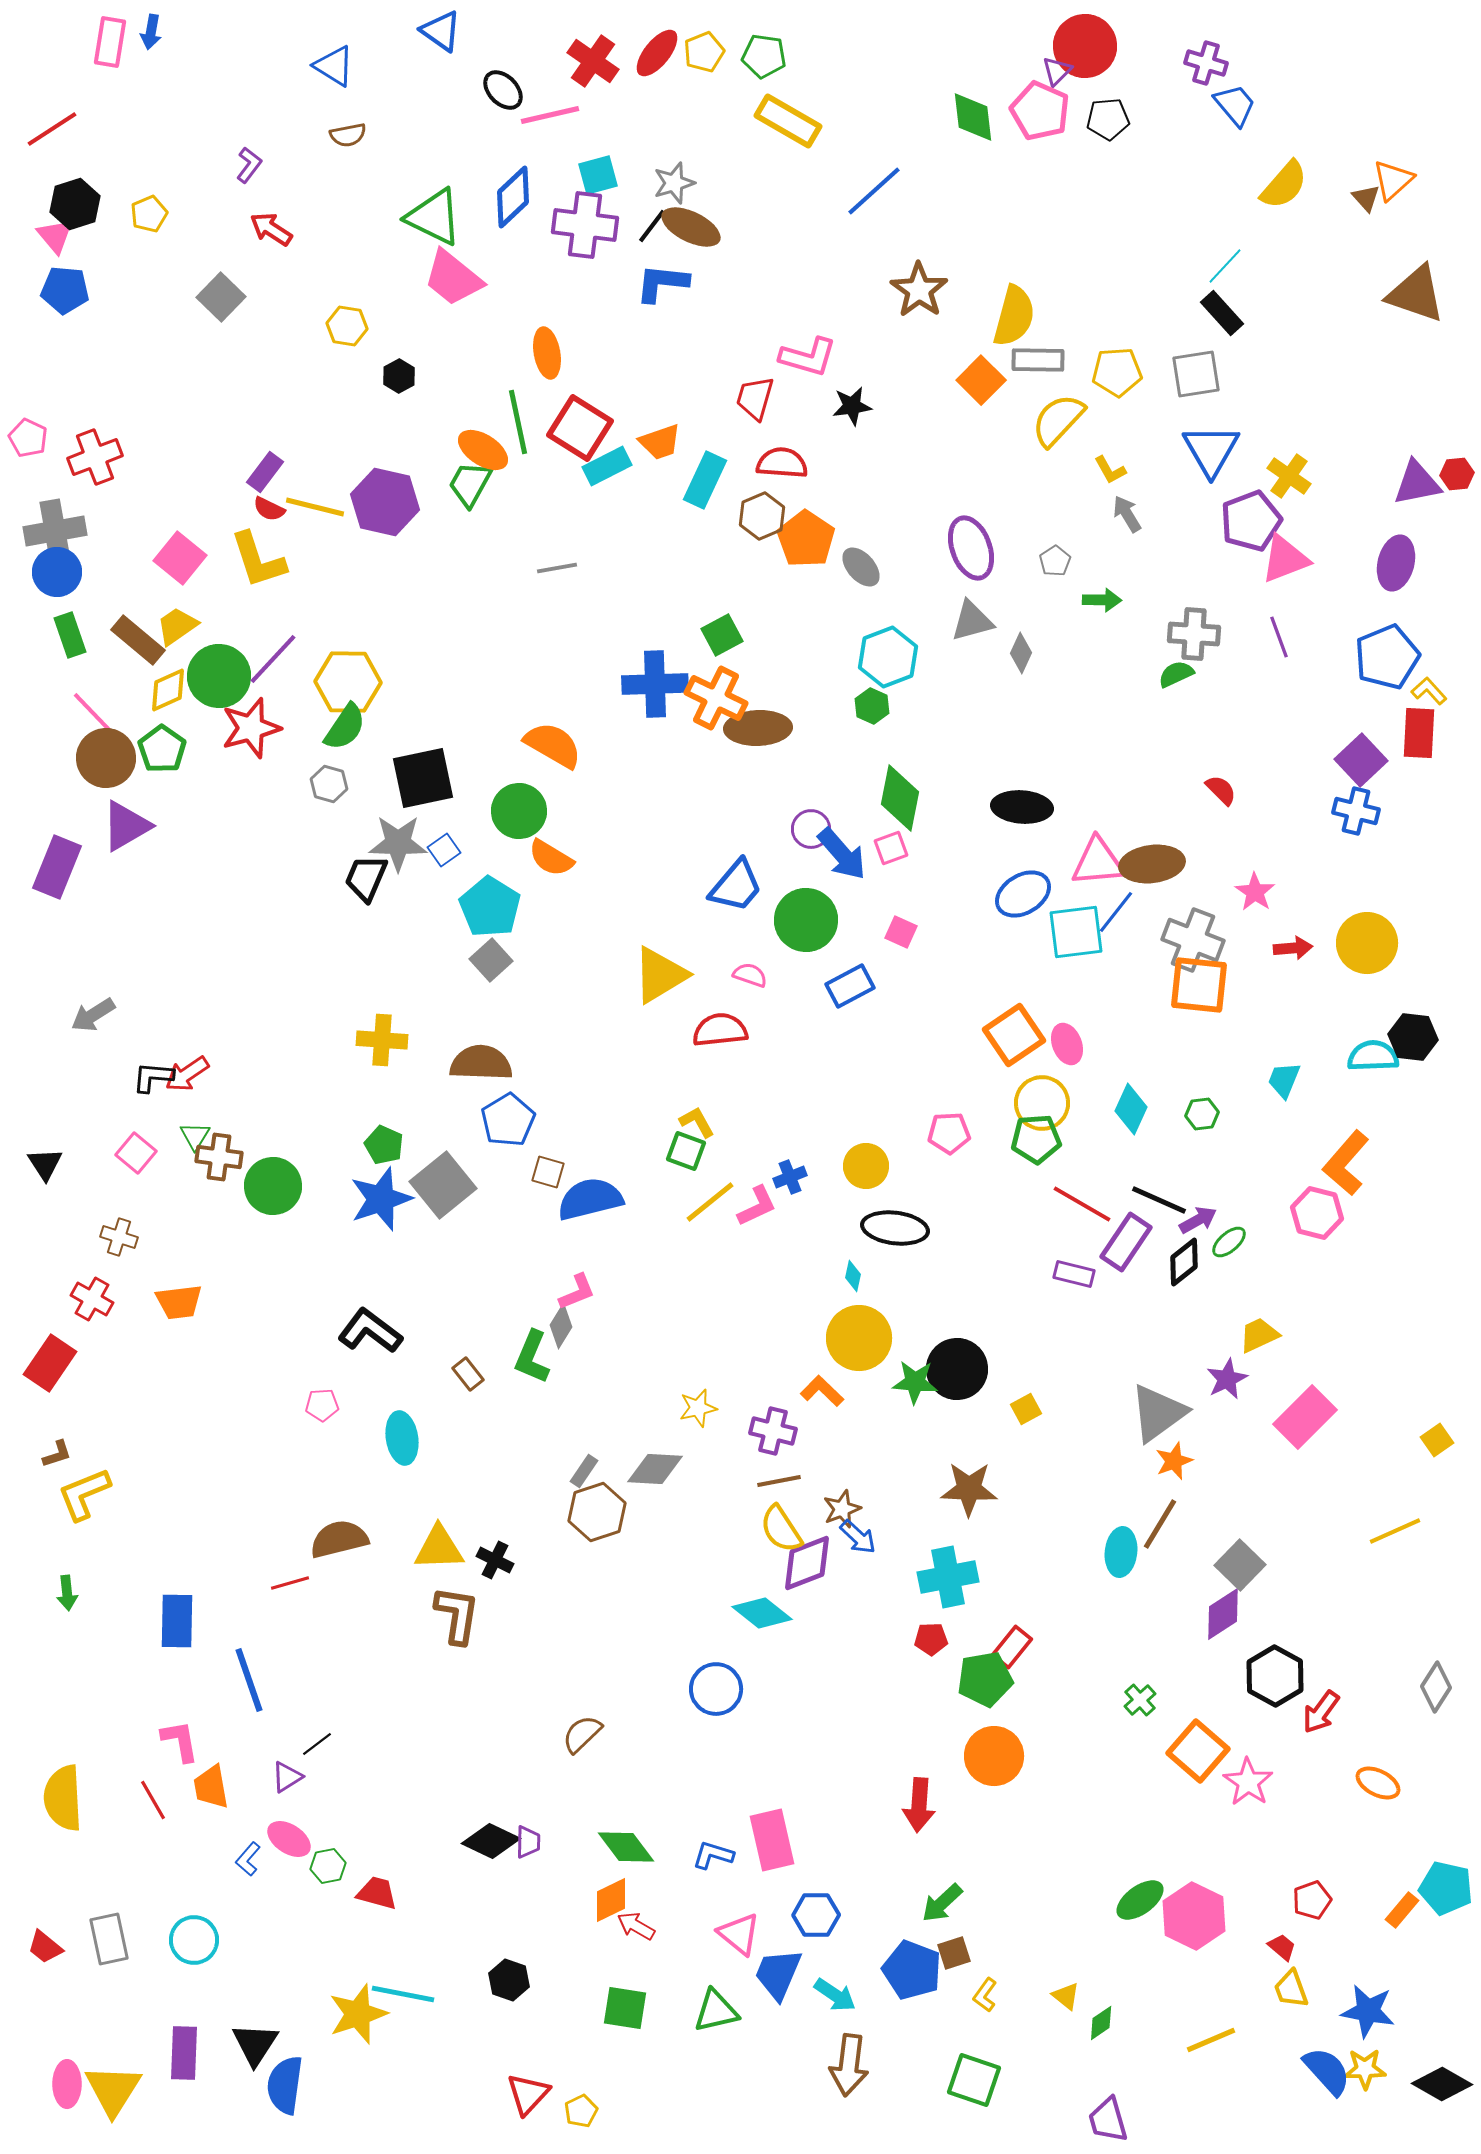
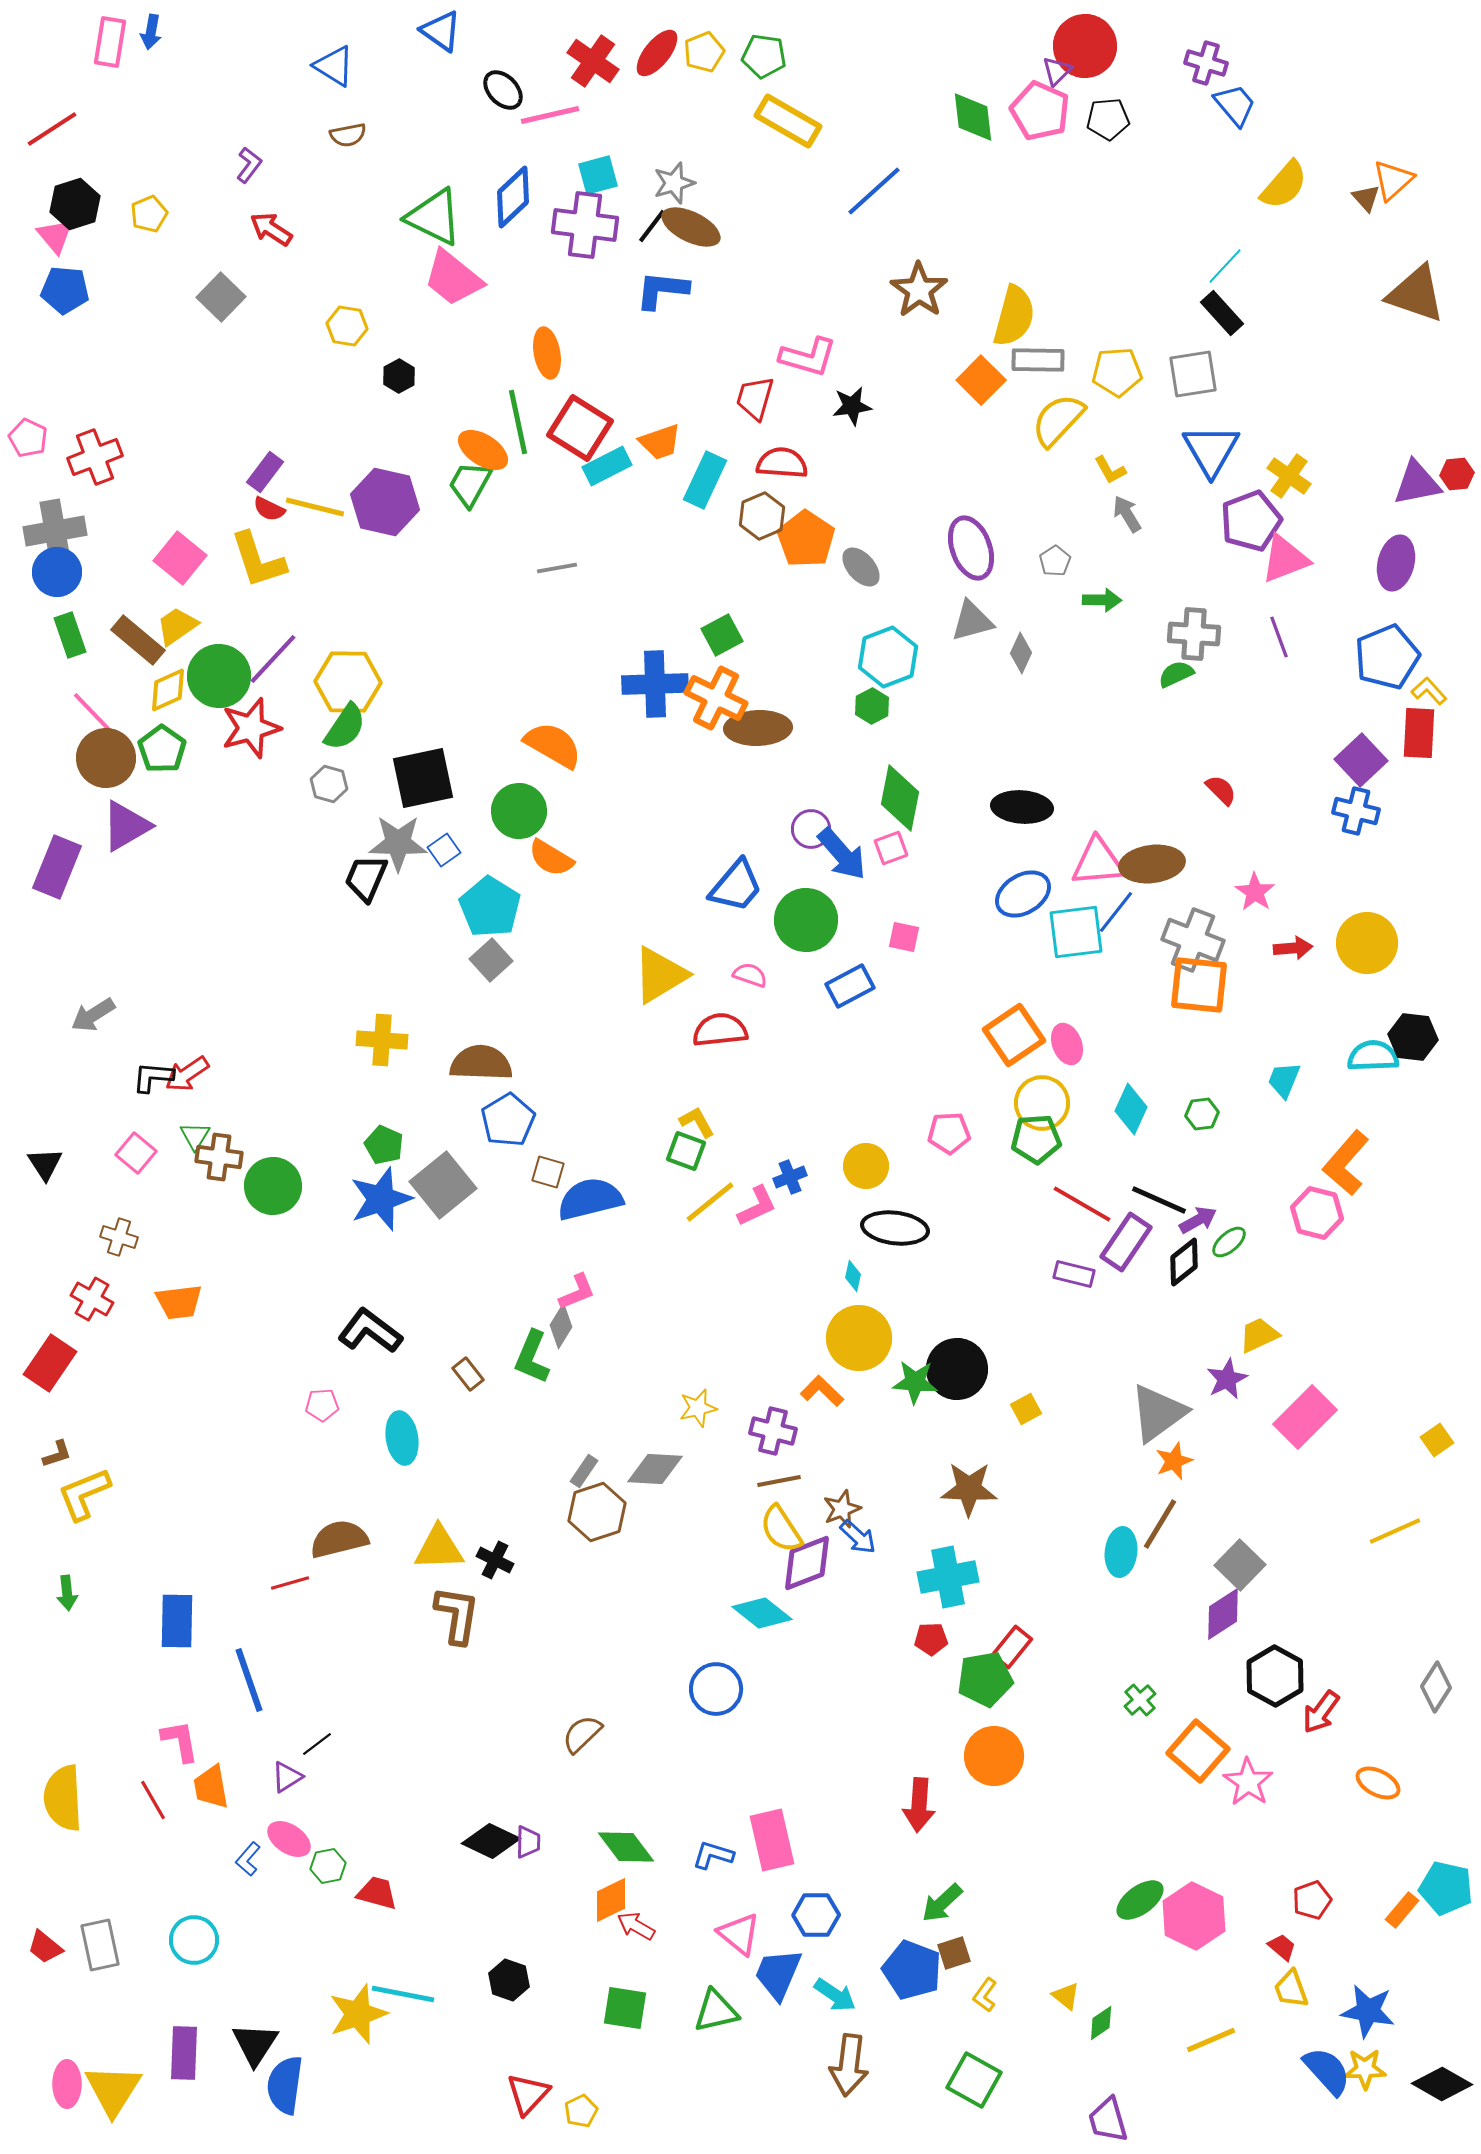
blue L-shape at (662, 283): moved 7 px down
gray square at (1196, 374): moved 3 px left
green hexagon at (872, 706): rotated 8 degrees clockwise
pink square at (901, 932): moved 3 px right, 5 px down; rotated 12 degrees counterclockwise
gray rectangle at (109, 1939): moved 9 px left, 6 px down
green square at (974, 2080): rotated 10 degrees clockwise
